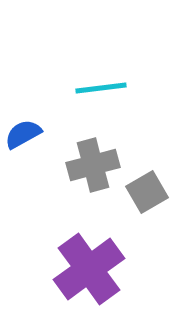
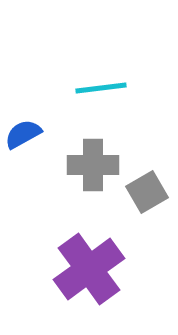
gray cross: rotated 15 degrees clockwise
